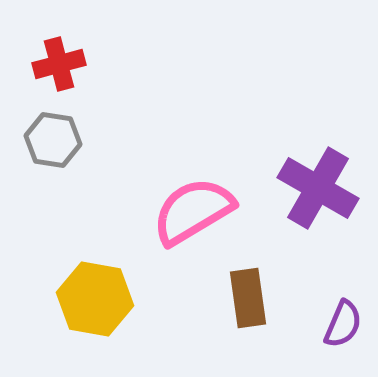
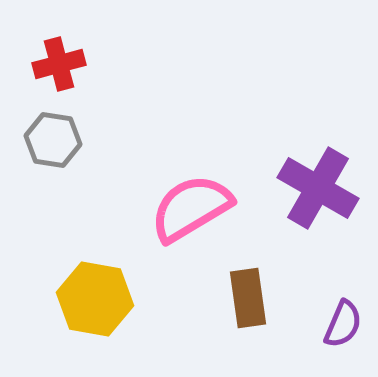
pink semicircle: moved 2 px left, 3 px up
